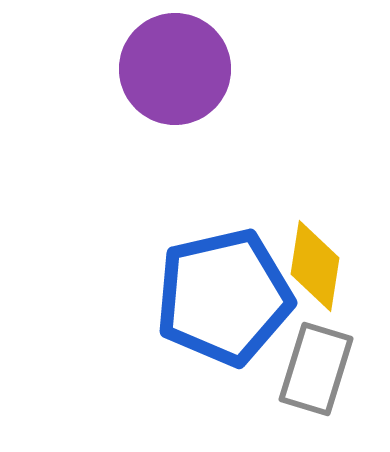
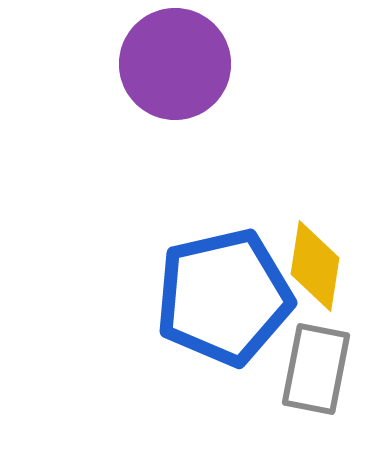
purple circle: moved 5 px up
gray rectangle: rotated 6 degrees counterclockwise
